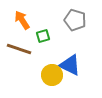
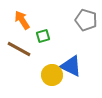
gray pentagon: moved 11 px right
brown line: rotated 10 degrees clockwise
blue triangle: moved 1 px right, 1 px down
